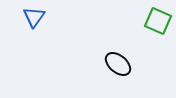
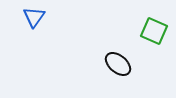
green square: moved 4 px left, 10 px down
